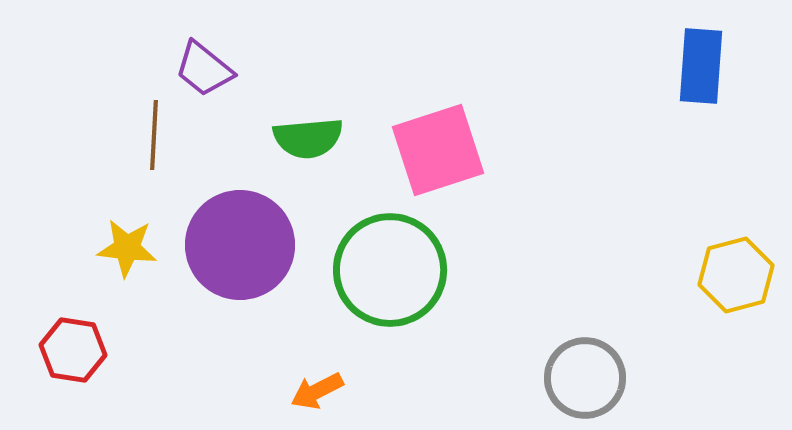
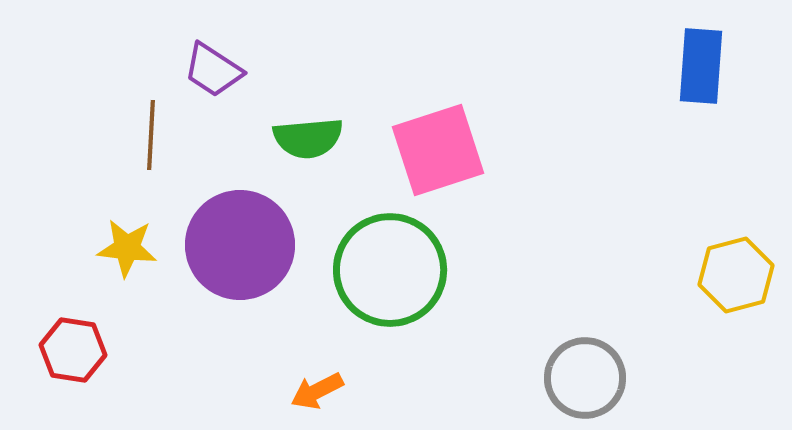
purple trapezoid: moved 9 px right, 1 px down; rotated 6 degrees counterclockwise
brown line: moved 3 px left
